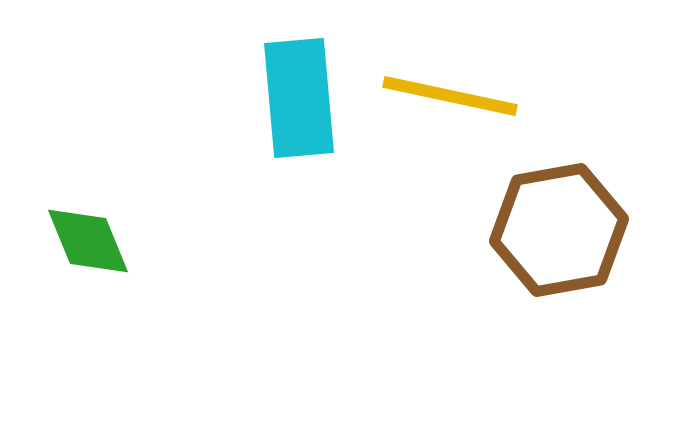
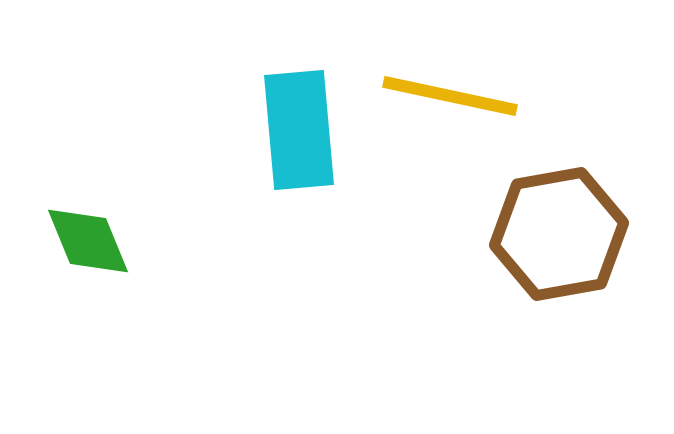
cyan rectangle: moved 32 px down
brown hexagon: moved 4 px down
